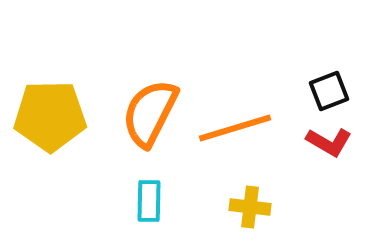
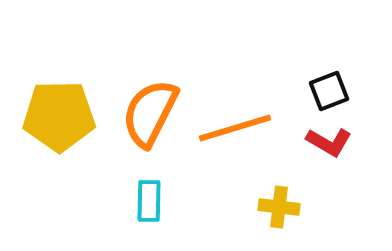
yellow pentagon: moved 9 px right
yellow cross: moved 29 px right
